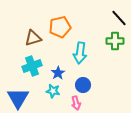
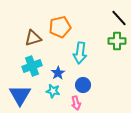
green cross: moved 2 px right
blue triangle: moved 2 px right, 3 px up
